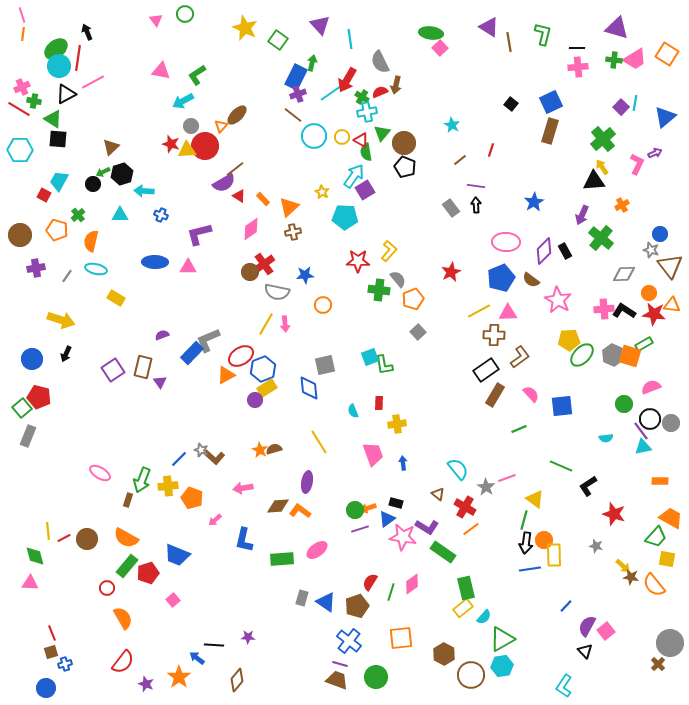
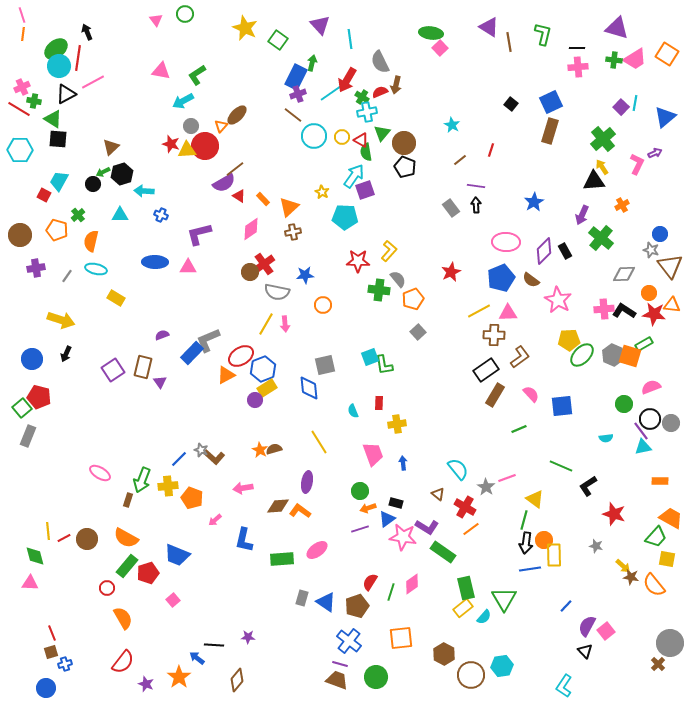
purple square at (365, 190): rotated 12 degrees clockwise
green circle at (355, 510): moved 5 px right, 19 px up
green triangle at (502, 639): moved 2 px right, 40 px up; rotated 32 degrees counterclockwise
